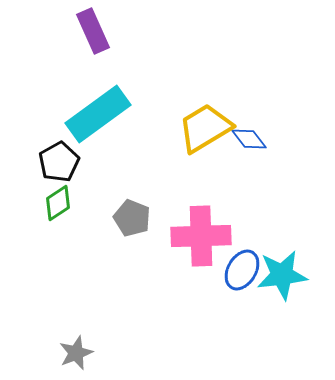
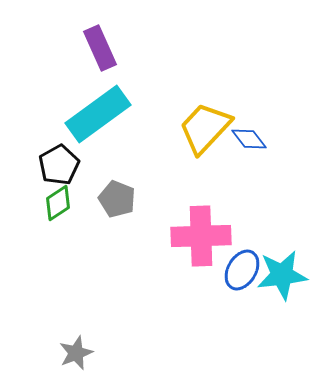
purple rectangle: moved 7 px right, 17 px down
yellow trapezoid: rotated 16 degrees counterclockwise
black pentagon: moved 3 px down
gray pentagon: moved 15 px left, 19 px up
